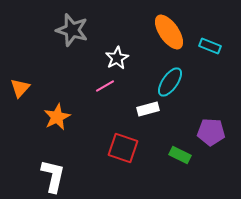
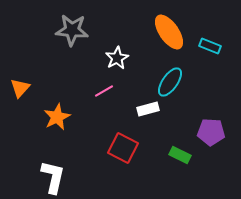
gray star: rotated 12 degrees counterclockwise
pink line: moved 1 px left, 5 px down
red square: rotated 8 degrees clockwise
white L-shape: moved 1 px down
